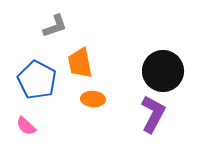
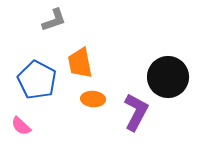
gray L-shape: moved 1 px left, 6 px up
black circle: moved 5 px right, 6 px down
purple L-shape: moved 17 px left, 2 px up
pink semicircle: moved 5 px left
